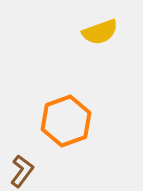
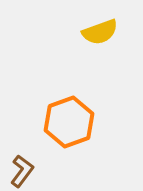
orange hexagon: moved 3 px right, 1 px down
